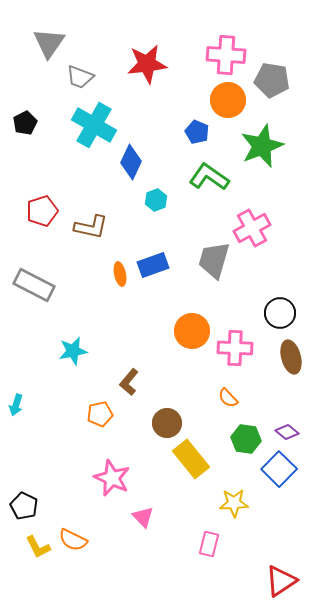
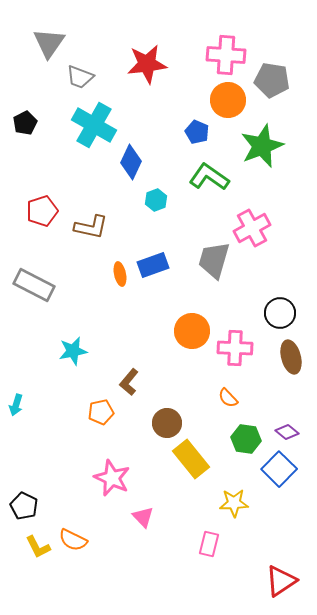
orange pentagon at (100, 414): moved 1 px right, 2 px up
